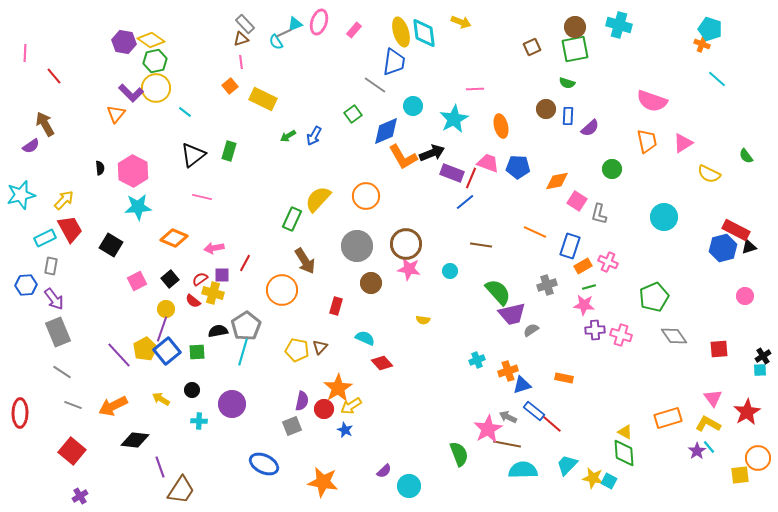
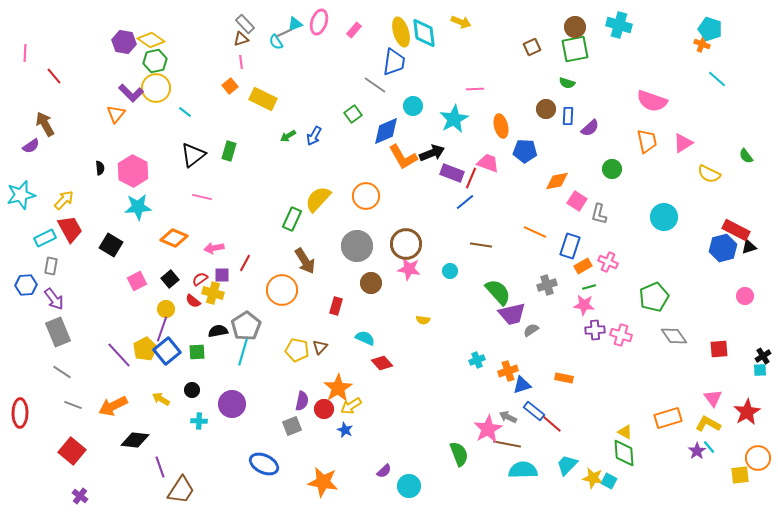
blue pentagon at (518, 167): moved 7 px right, 16 px up
purple cross at (80, 496): rotated 21 degrees counterclockwise
